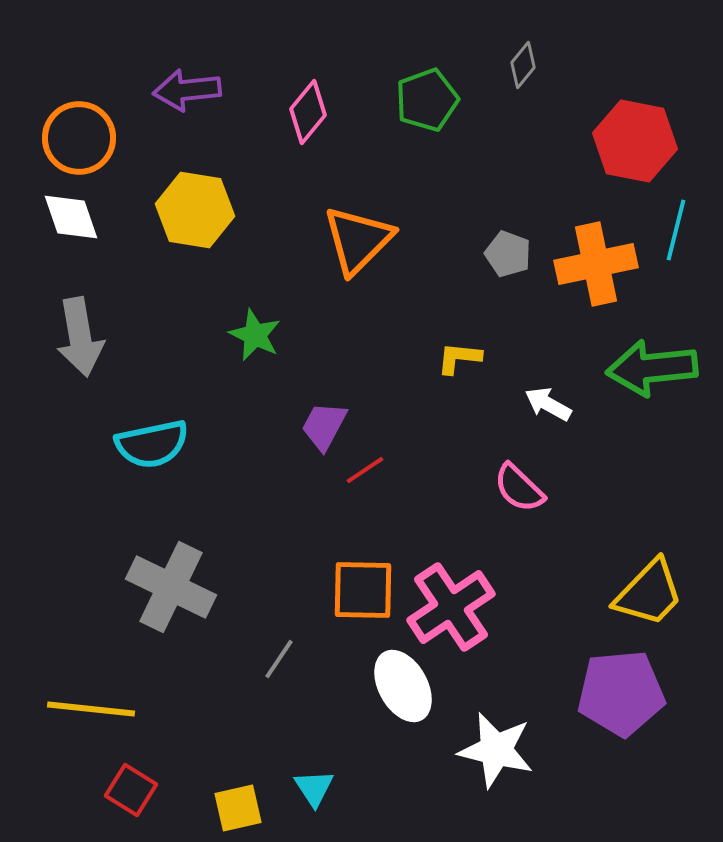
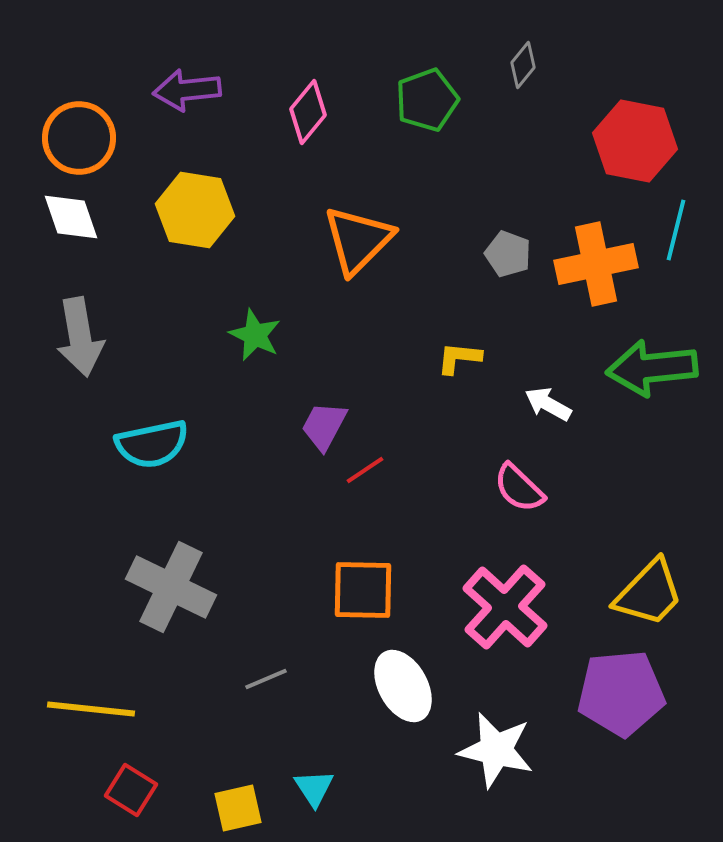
pink cross: moved 54 px right; rotated 14 degrees counterclockwise
gray line: moved 13 px left, 20 px down; rotated 33 degrees clockwise
